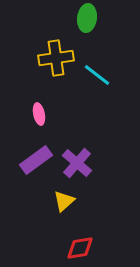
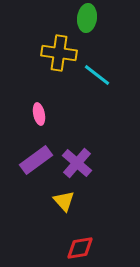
yellow cross: moved 3 px right, 5 px up; rotated 16 degrees clockwise
yellow triangle: rotated 30 degrees counterclockwise
